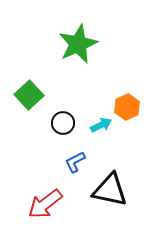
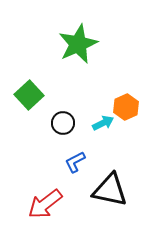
orange hexagon: moved 1 px left
cyan arrow: moved 2 px right, 2 px up
